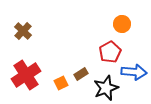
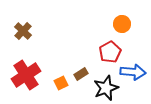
blue arrow: moved 1 px left
